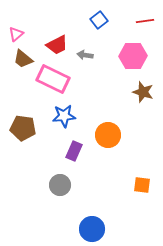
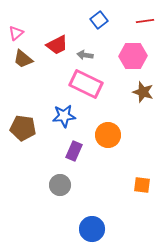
pink triangle: moved 1 px up
pink rectangle: moved 33 px right, 5 px down
